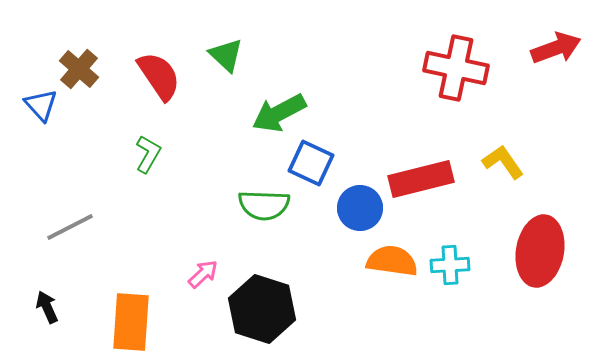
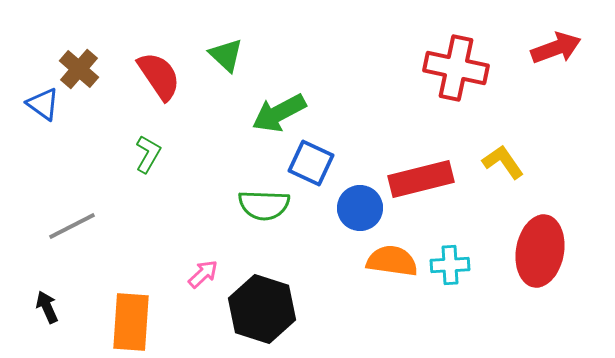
blue triangle: moved 2 px right, 1 px up; rotated 12 degrees counterclockwise
gray line: moved 2 px right, 1 px up
